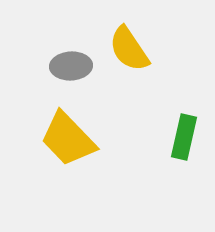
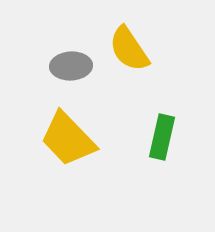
green rectangle: moved 22 px left
